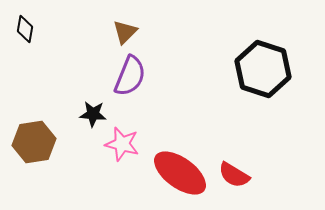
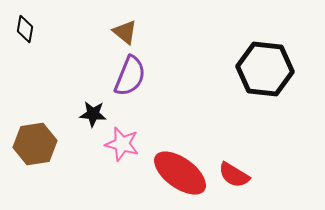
brown triangle: rotated 36 degrees counterclockwise
black hexagon: moved 2 px right; rotated 12 degrees counterclockwise
brown hexagon: moved 1 px right, 2 px down
